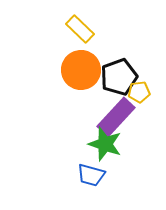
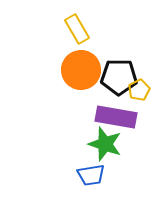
yellow rectangle: moved 3 px left; rotated 16 degrees clockwise
black pentagon: rotated 21 degrees clockwise
yellow pentagon: moved 2 px up; rotated 20 degrees counterclockwise
purple rectangle: rotated 57 degrees clockwise
blue trapezoid: rotated 24 degrees counterclockwise
